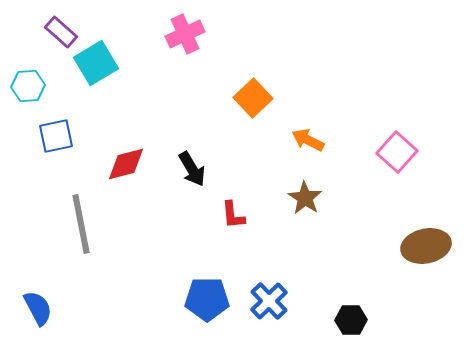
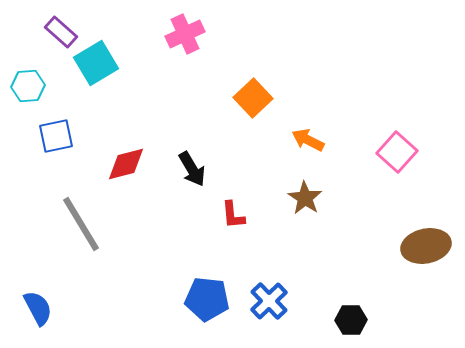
gray line: rotated 20 degrees counterclockwise
blue pentagon: rotated 6 degrees clockwise
